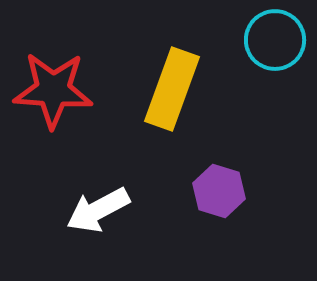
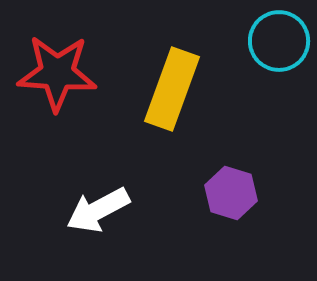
cyan circle: moved 4 px right, 1 px down
red star: moved 4 px right, 17 px up
purple hexagon: moved 12 px right, 2 px down
